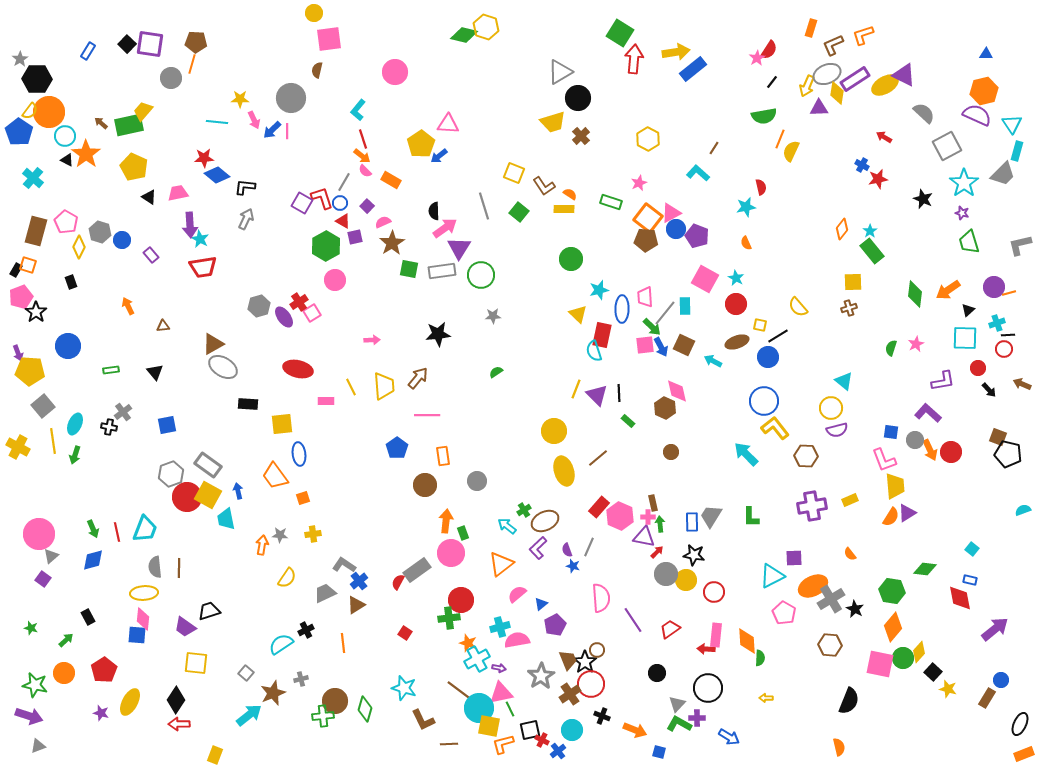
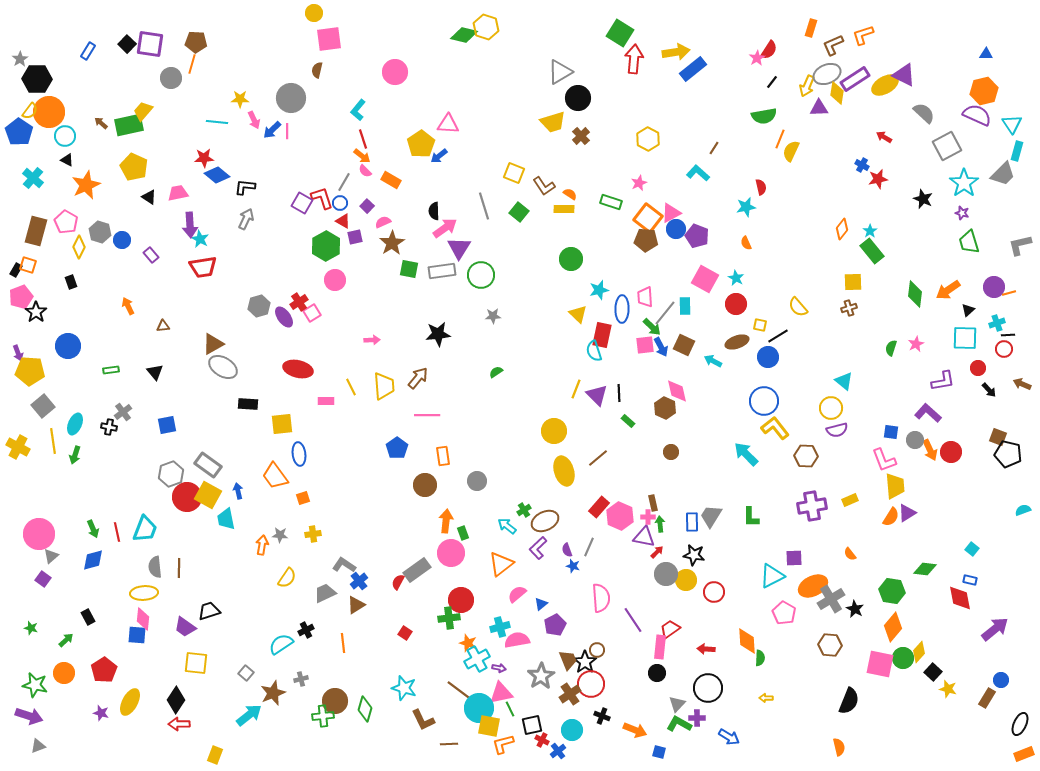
orange star at (86, 154): moved 31 px down; rotated 12 degrees clockwise
pink rectangle at (716, 635): moved 56 px left, 12 px down
black square at (530, 730): moved 2 px right, 5 px up
